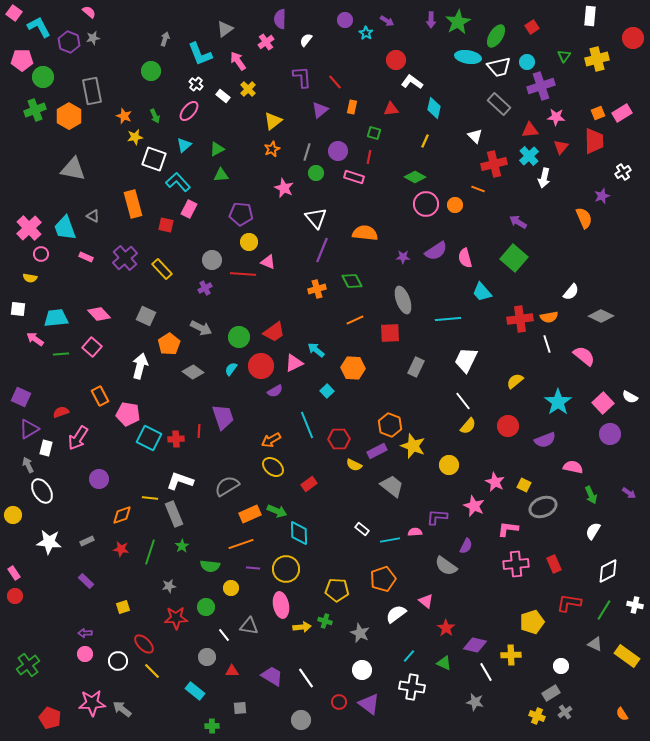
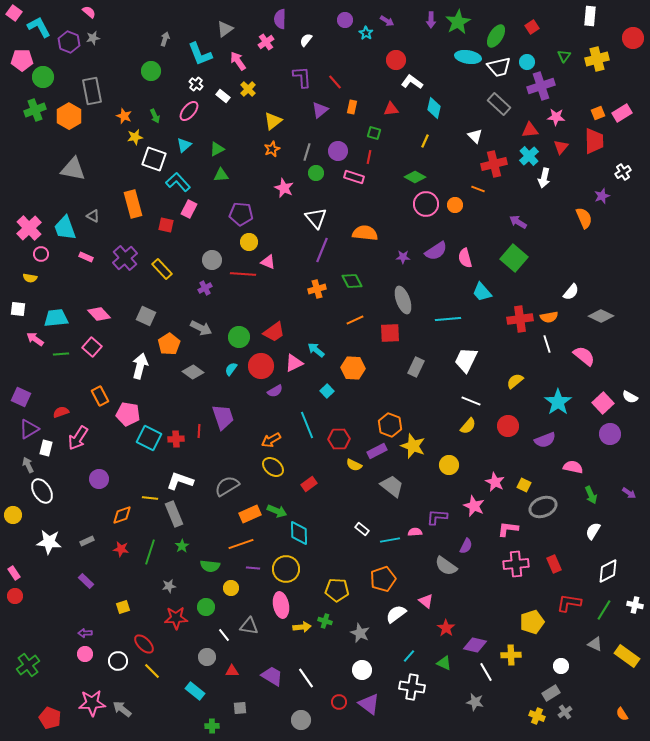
white line at (463, 401): moved 8 px right; rotated 30 degrees counterclockwise
